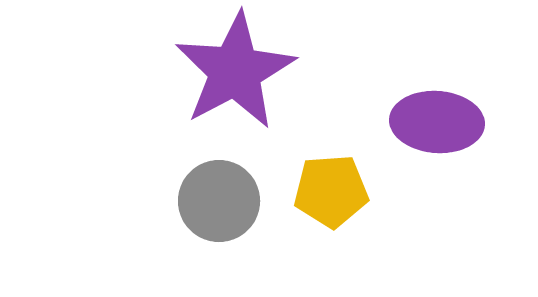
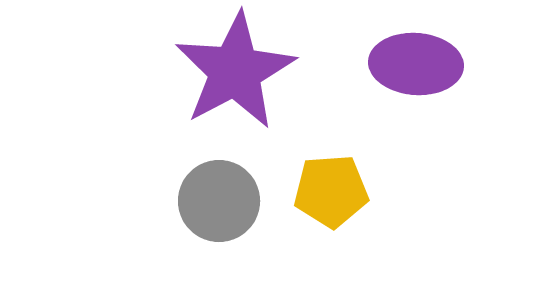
purple ellipse: moved 21 px left, 58 px up
